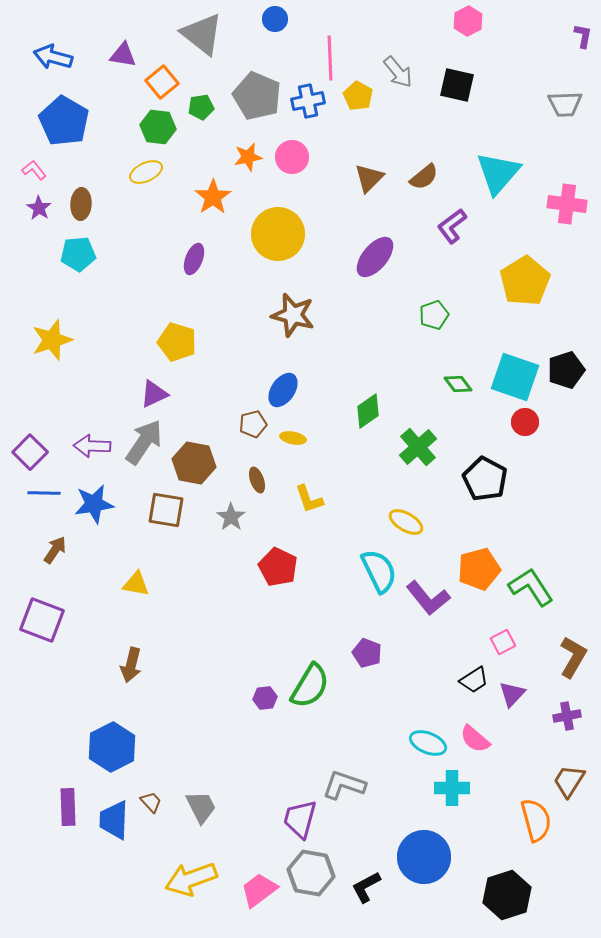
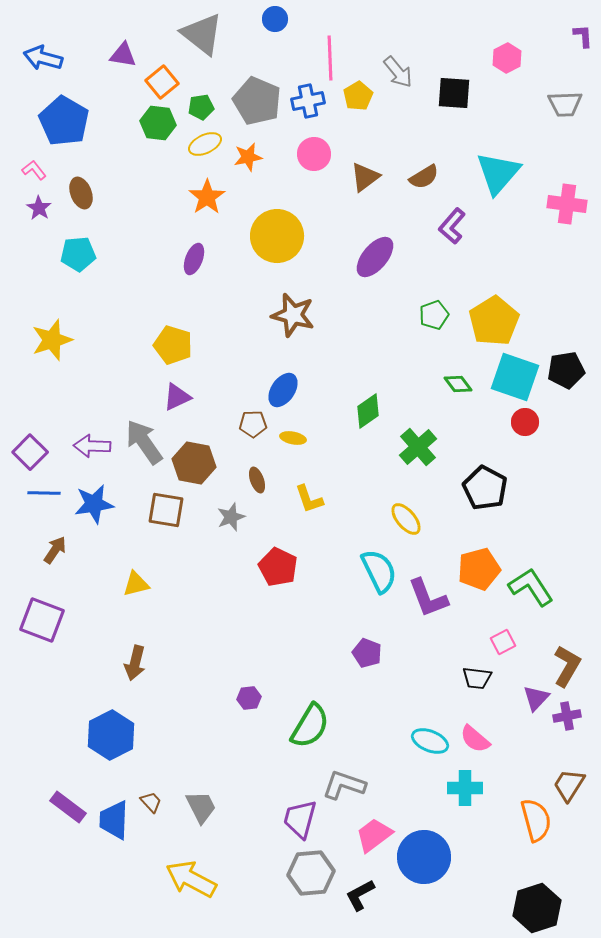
pink hexagon at (468, 21): moved 39 px right, 37 px down
purple L-shape at (583, 36): rotated 15 degrees counterclockwise
blue arrow at (53, 57): moved 10 px left, 1 px down
black square at (457, 85): moved 3 px left, 8 px down; rotated 9 degrees counterclockwise
gray pentagon at (257, 96): moved 5 px down
yellow pentagon at (358, 96): rotated 12 degrees clockwise
green hexagon at (158, 127): moved 4 px up
pink circle at (292, 157): moved 22 px right, 3 px up
yellow ellipse at (146, 172): moved 59 px right, 28 px up
brown semicircle at (424, 177): rotated 8 degrees clockwise
brown triangle at (369, 178): moved 4 px left, 1 px up; rotated 8 degrees clockwise
orange star at (213, 197): moved 6 px left
brown ellipse at (81, 204): moved 11 px up; rotated 24 degrees counterclockwise
purple L-shape at (452, 226): rotated 12 degrees counterclockwise
yellow circle at (278, 234): moved 1 px left, 2 px down
yellow pentagon at (525, 281): moved 31 px left, 40 px down
yellow pentagon at (177, 342): moved 4 px left, 3 px down
black pentagon at (566, 370): rotated 9 degrees clockwise
purple triangle at (154, 394): moved 23 px right, 3 px down
brown pentagon at (253, 424): rotated 12 degrees clockwise
gray arrow at (144, 442): rotated 69 degrees counterclockwise
black pentagon at (485, 479): moved 9 px down
gray star at (231, 517): rotated 16 degrees clockwise
yellow ellipse at (406, 522): moved 3 px up; rotated 20 degrees clockwise
yellow triangle at (136, 584): rotated 24 degrees counterclockwise
purple L-shape at (428, 598): rotated 18 degrees clockwise
brown L-shape at (573, 657): moved 6 px left, 9 px down
brown arrow at (131, 665): moved 4 px right, 2 px up
black trapezoid at (474, 680): moved 3 px right, 2 px up; rotated 40 degrees clockwise
green semicircle at (310, 686): moved 40 px down
purple triangle at (512, 694): moved 24 px right, 4 px down
purple hexagon at (265, 698): moved 16 px left
cyan ellipse at (428, 743): moved 2 px right, 2 px up
blue hexagon at (112, 747): moved 1 px left, 12 px up
brown trapezoid at (569, 781): moved 4 px down
cyan cross at (452, 788): moved 13 px right
purple rectangle at (68, 807): rotated 51 degrees counterclockwise
gray hexagon at (311, 873): rotated 15 degrees counterclockwise
yellow arrow at (191, 879): rotated 48 degrees clockwise
black L-shape at (366, 887): moved 6 px left, 8 px down
pink trapezoid at (259, 890): moved 115 px right, 55 px up
black hexagon at (507, 895): moved 30 px right, 13 px down
